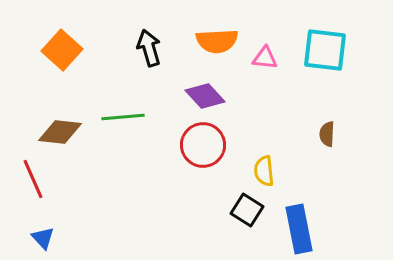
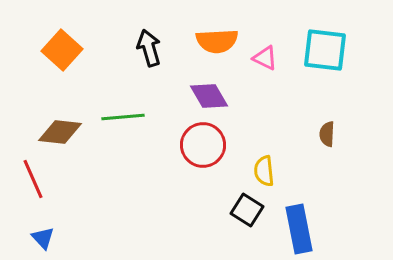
pink triangle: rotated 20 degrees clockwise
purple diamond: moved 4 px right; rotated 12 degrees clockwise
